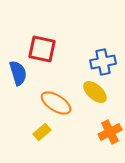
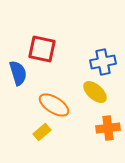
orange ellipse: moved 2 px left, 2 px down
orange cross: moved 2 px left, 4 px up; rotated 20 degrees clockwise
